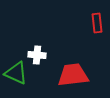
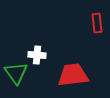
green triangle: rotated 30 degrees clockwise
